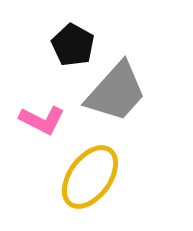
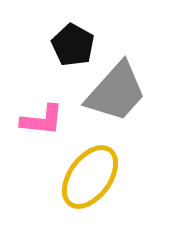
pink L-shape: rotated 21 degrees counterclockwise
